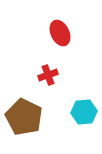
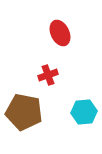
brown pentagon: moved 5 px up; rotated 15 degrees counterclockwise
